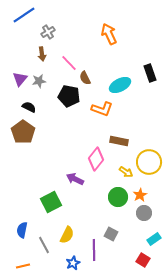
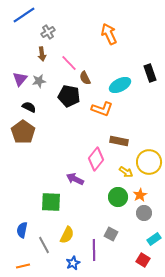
green square: rotated 30 degrees clockwise
